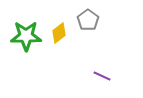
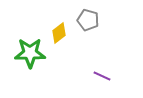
gray pentagon: rotated 20 degrees counterclockwise
green star: moved 4 px right, 17 px down
